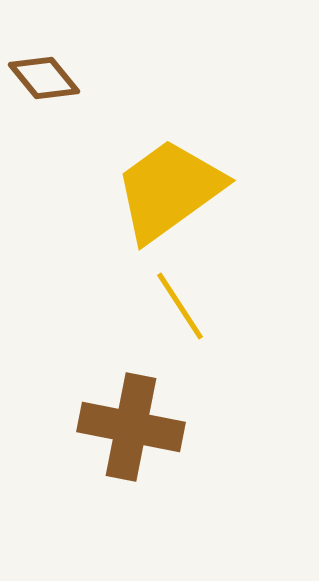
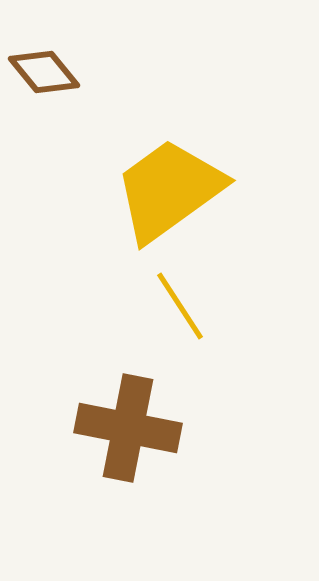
brown diamond: moved 6 px up
brown cross: moved 3 px left, 1 px down
